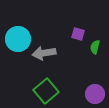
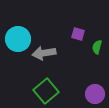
green semicircle: moved 2 px right
